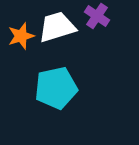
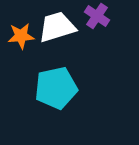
orange star: rotated 12 degrees clockwise
